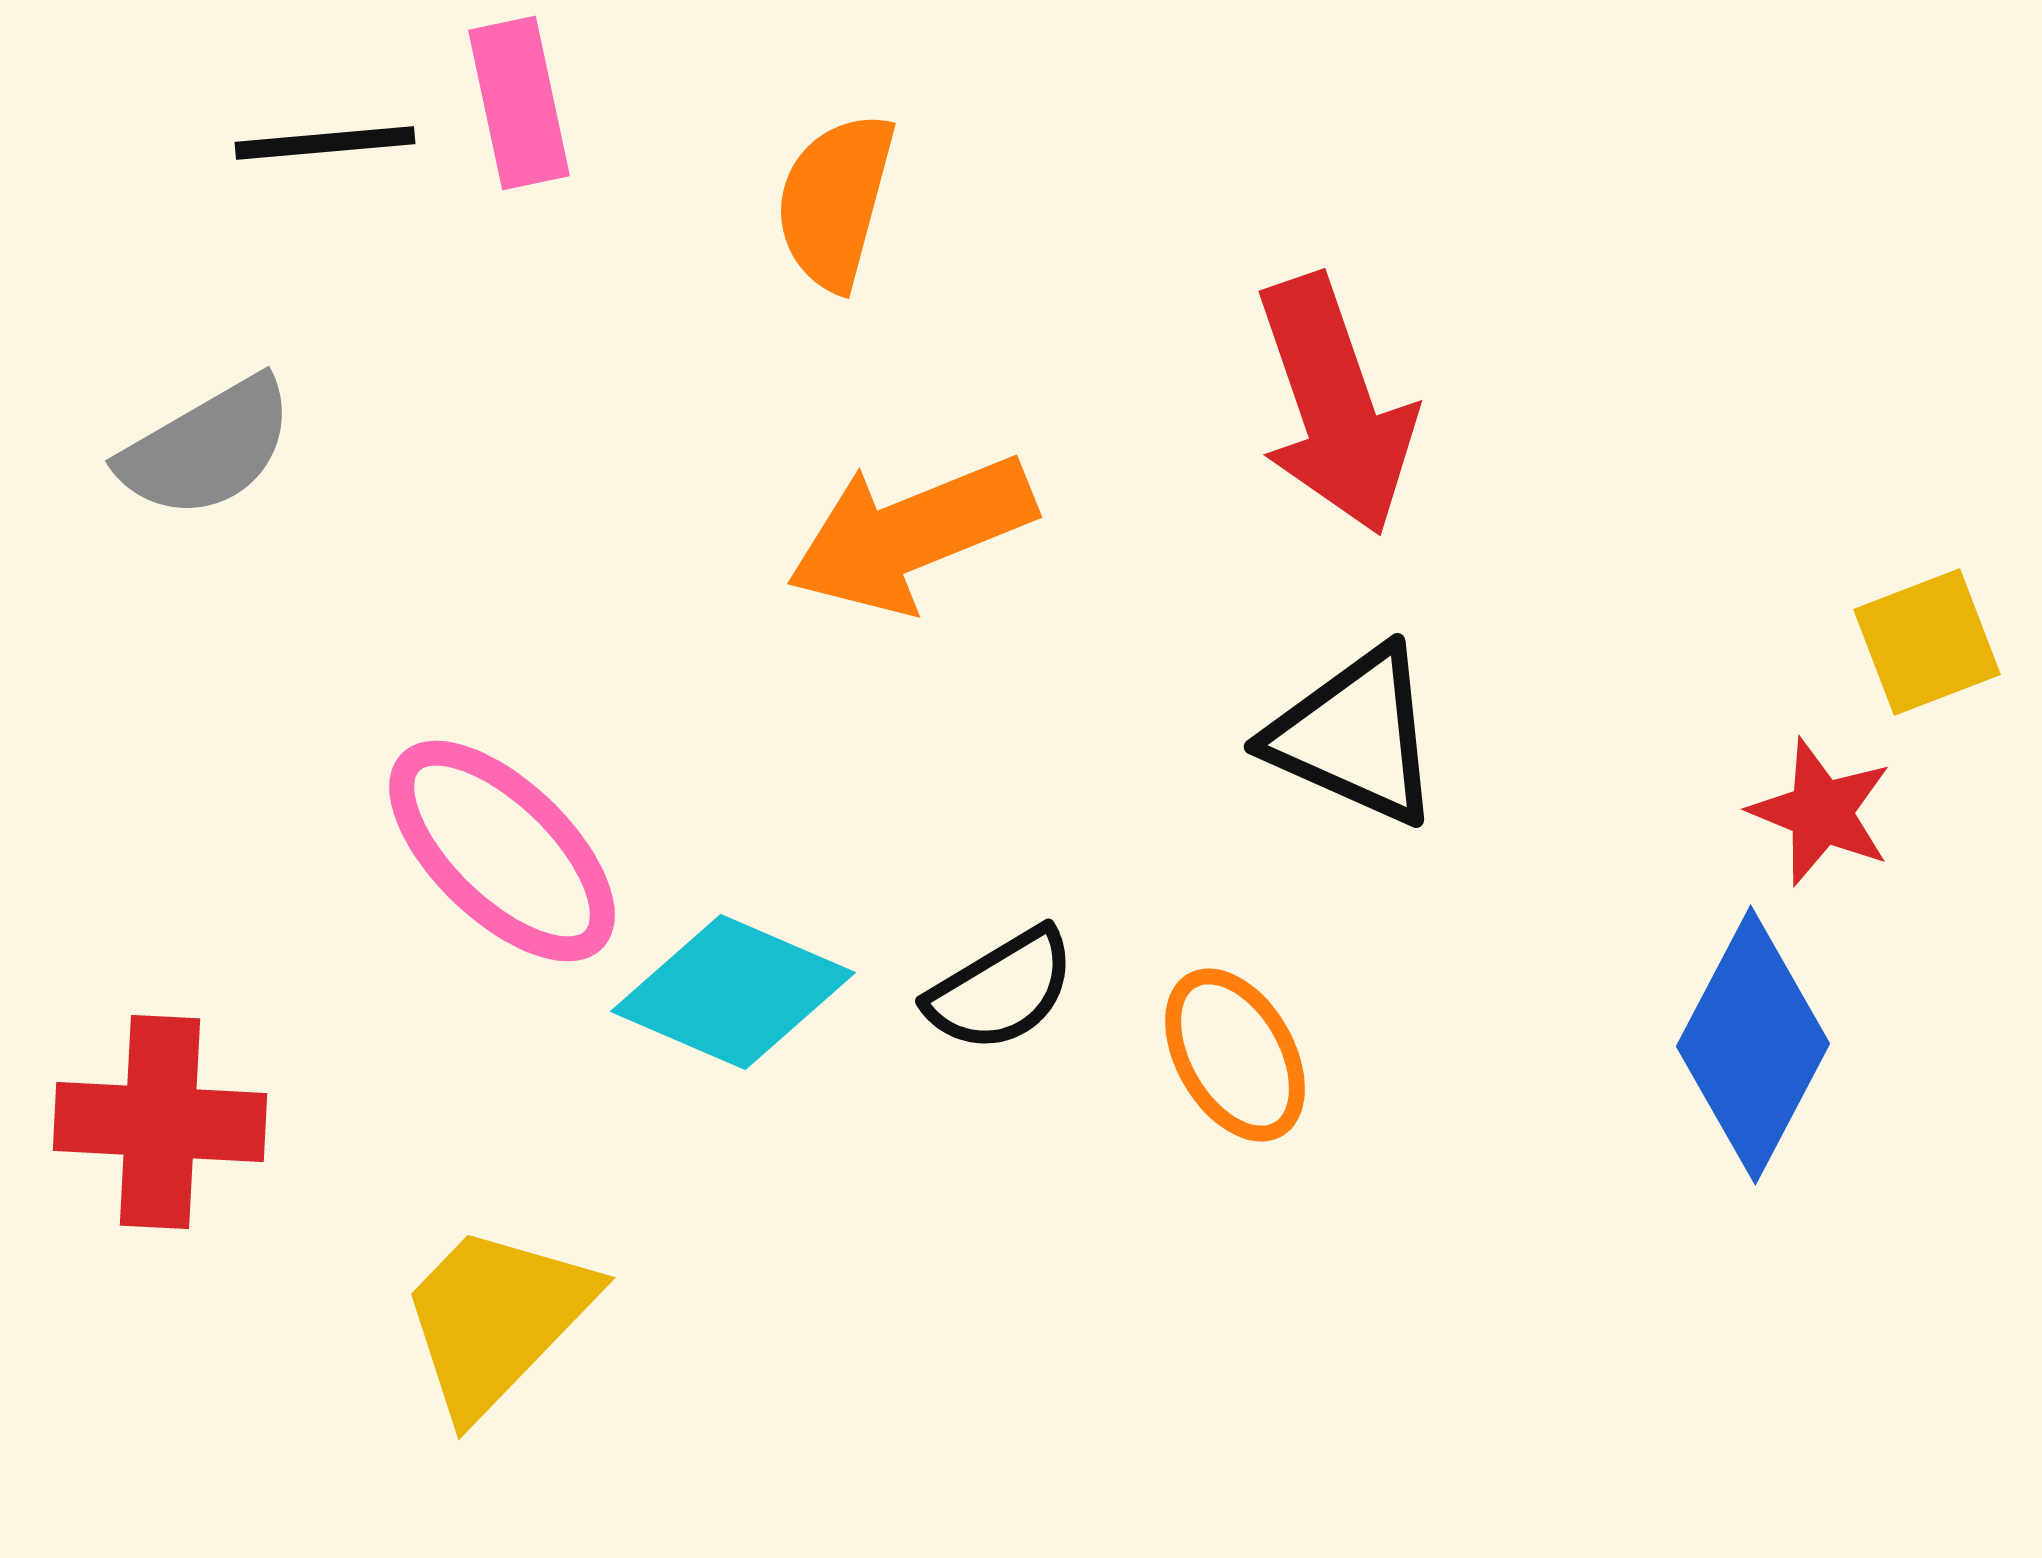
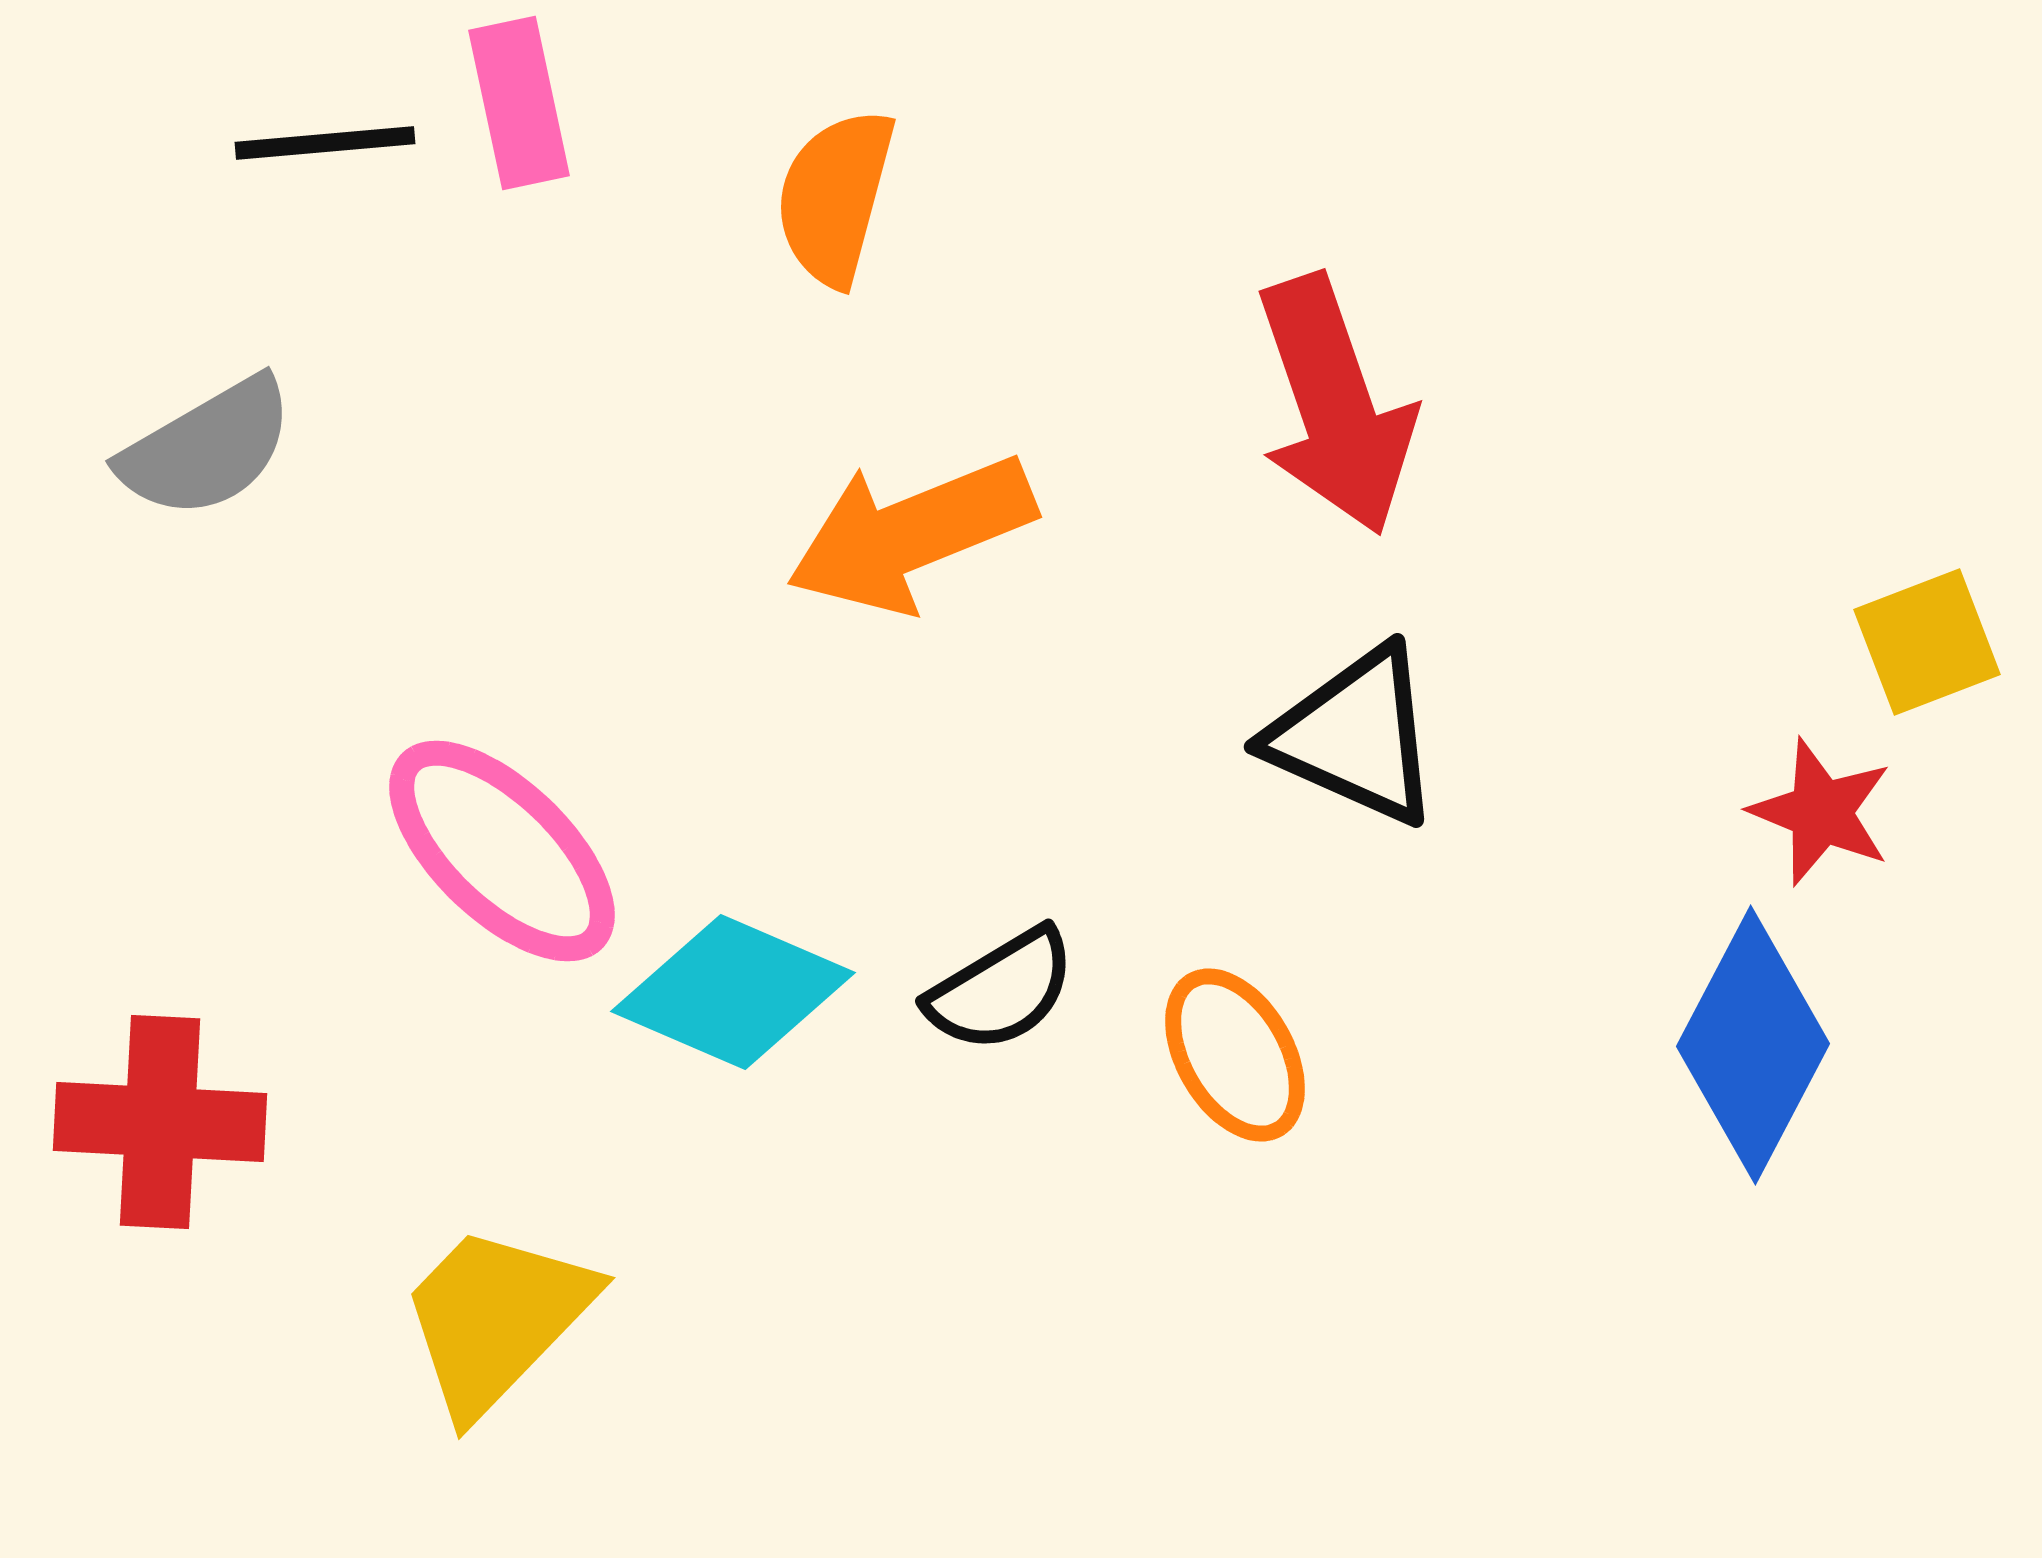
orange semicircle: moved 4 px up
